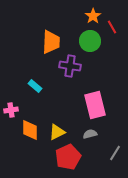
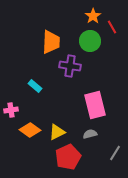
orange diamond: rotated 55 degrees counterclockwise
